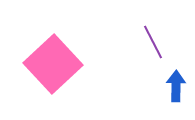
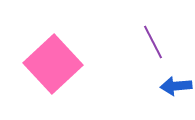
blue arrow: rotated 96 degrees counterclockwise
